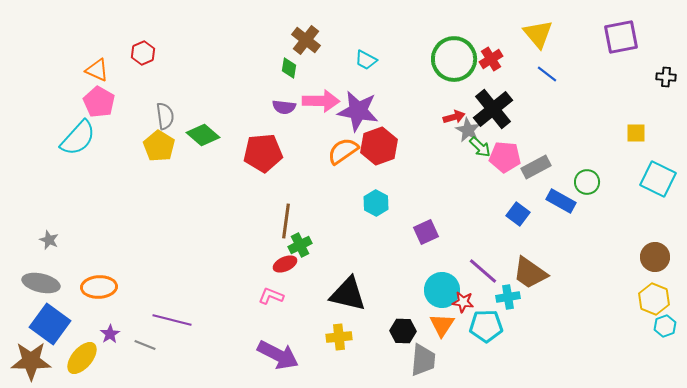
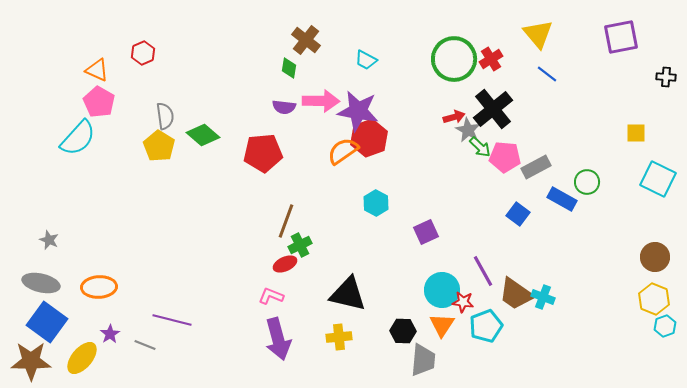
red hexagon at (379, 146): moved 10 px left, 8 px up
blue rectangle at (561, 201): moved 1 px right, 2 px up
brown line at (286, 221): rotated 12 degrees clockwise
purple line at (483, 271): rotated 20 degrees clockwise
brown trapezoid at (530, 273): moved 14 px left, 21 px down
cyan cross at (508, 297): moved 35 px right; rotated 30 degrees clockwise
blue square at (50, 324): moved 3 px left, 2 px up
cyan pentagon at (486, 326): rotated 20 degrees counterclockwise
purple arrow at (278, 355): moved 16 px up; rotated 48 degrees clockwise
